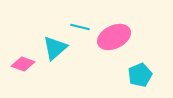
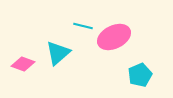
cyan line: moved 3 px right, 1 px up
cyan triangle: moved 3 px right, 5 px down
